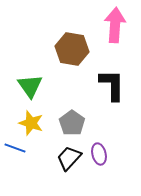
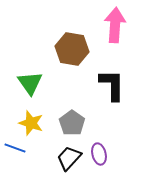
green triangle: moved 3 px up
